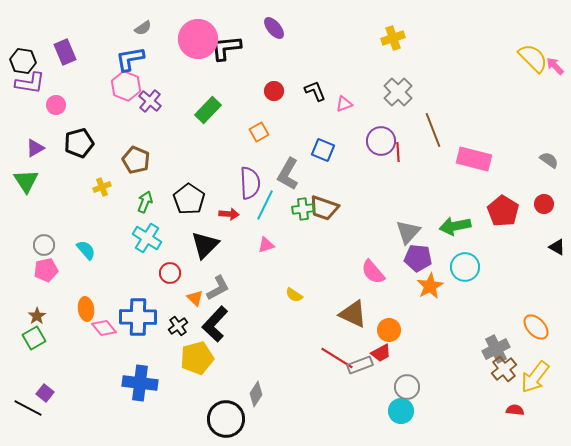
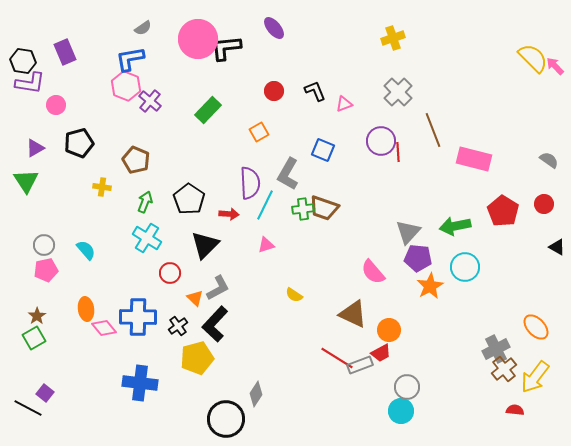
yellow cross at (102, 187): rotated 30 degrees clockwise
